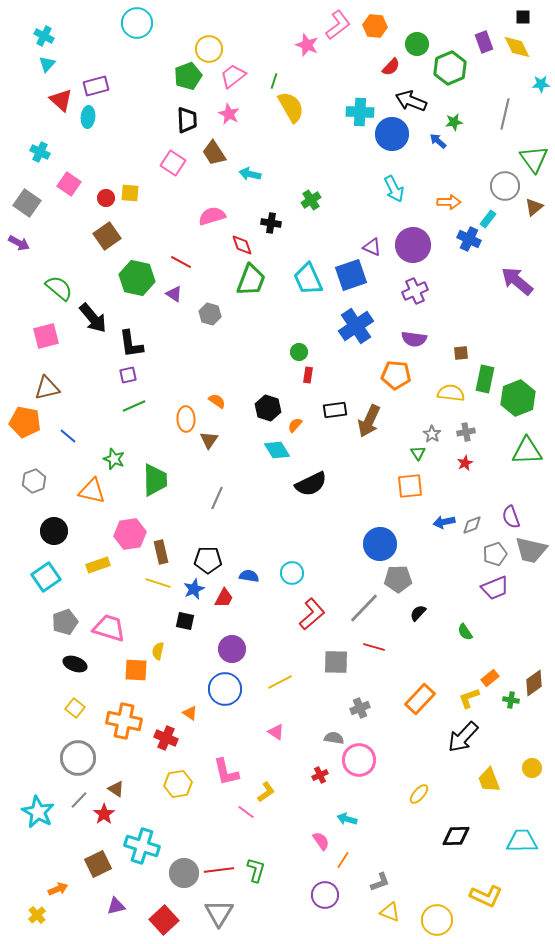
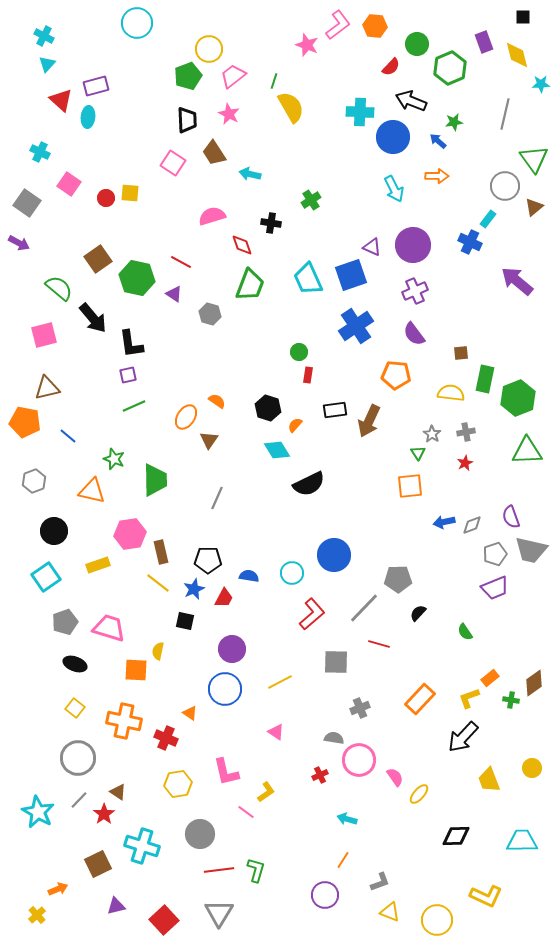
yellow diamond at (517, 47): moved 8 px down; rotated 12 degrees clockwise
blue circle at (392, 134): moved 1 px right, 3 px down
orange arrow at (449, 202): moved 12 px left, 26 px up
brown square at (107, 236): moved 9 px left, 23 px down
blue cross at (469, 239): moved 1 px right, 3 px down
green trapezoid at (251, 280): moved 1 px left, 5 px down
pink square at (46, 336): moved 2 px left, 1 px up
purple semicircle at (414, 339): moved 5 px up; rotated 45 degrees clockwise
orange ellipse at (186, 419): moved 2 px up; rotated 35 degrees clockwise
black semicircle at (311, 484): moved 2 px left
blue circle at (380, 544): moved 46 px left, 11 px down
yellow line at (158, 583): rotated 20 degrees clockwise
red line at (374, 647): moved 5 px right, 3 px up
brown triangle at (116, 789): moved 2 px right, 3 px down
pink semicircle at (321, 841): moved 74 px right, 64 px up
gray circle at (184, 873): moved 16 px right, 39 px up
